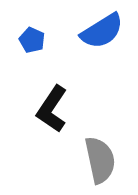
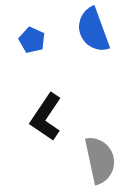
blue semicircle: moved 9 px left, 1 px up; rotated 102 degrees clockwise
black L-shape: moved 6 px left, 8 px down
